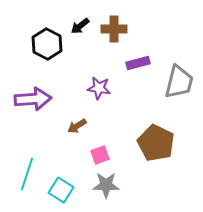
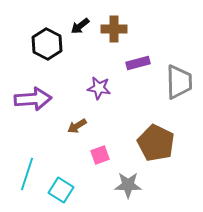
gray trapezoid: rotated 15 degrees counterclockwise
gray star: moved 22 px right
